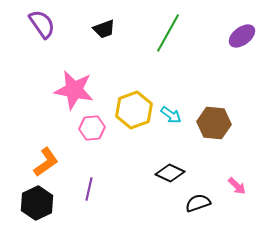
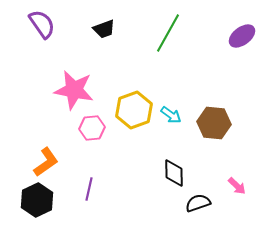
black diamond: moved 4 px right; rotated 64 degrees clockwise
black hexagon: moved 3 px up
